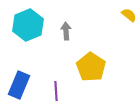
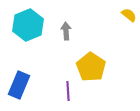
purple line: moved 12 px right
